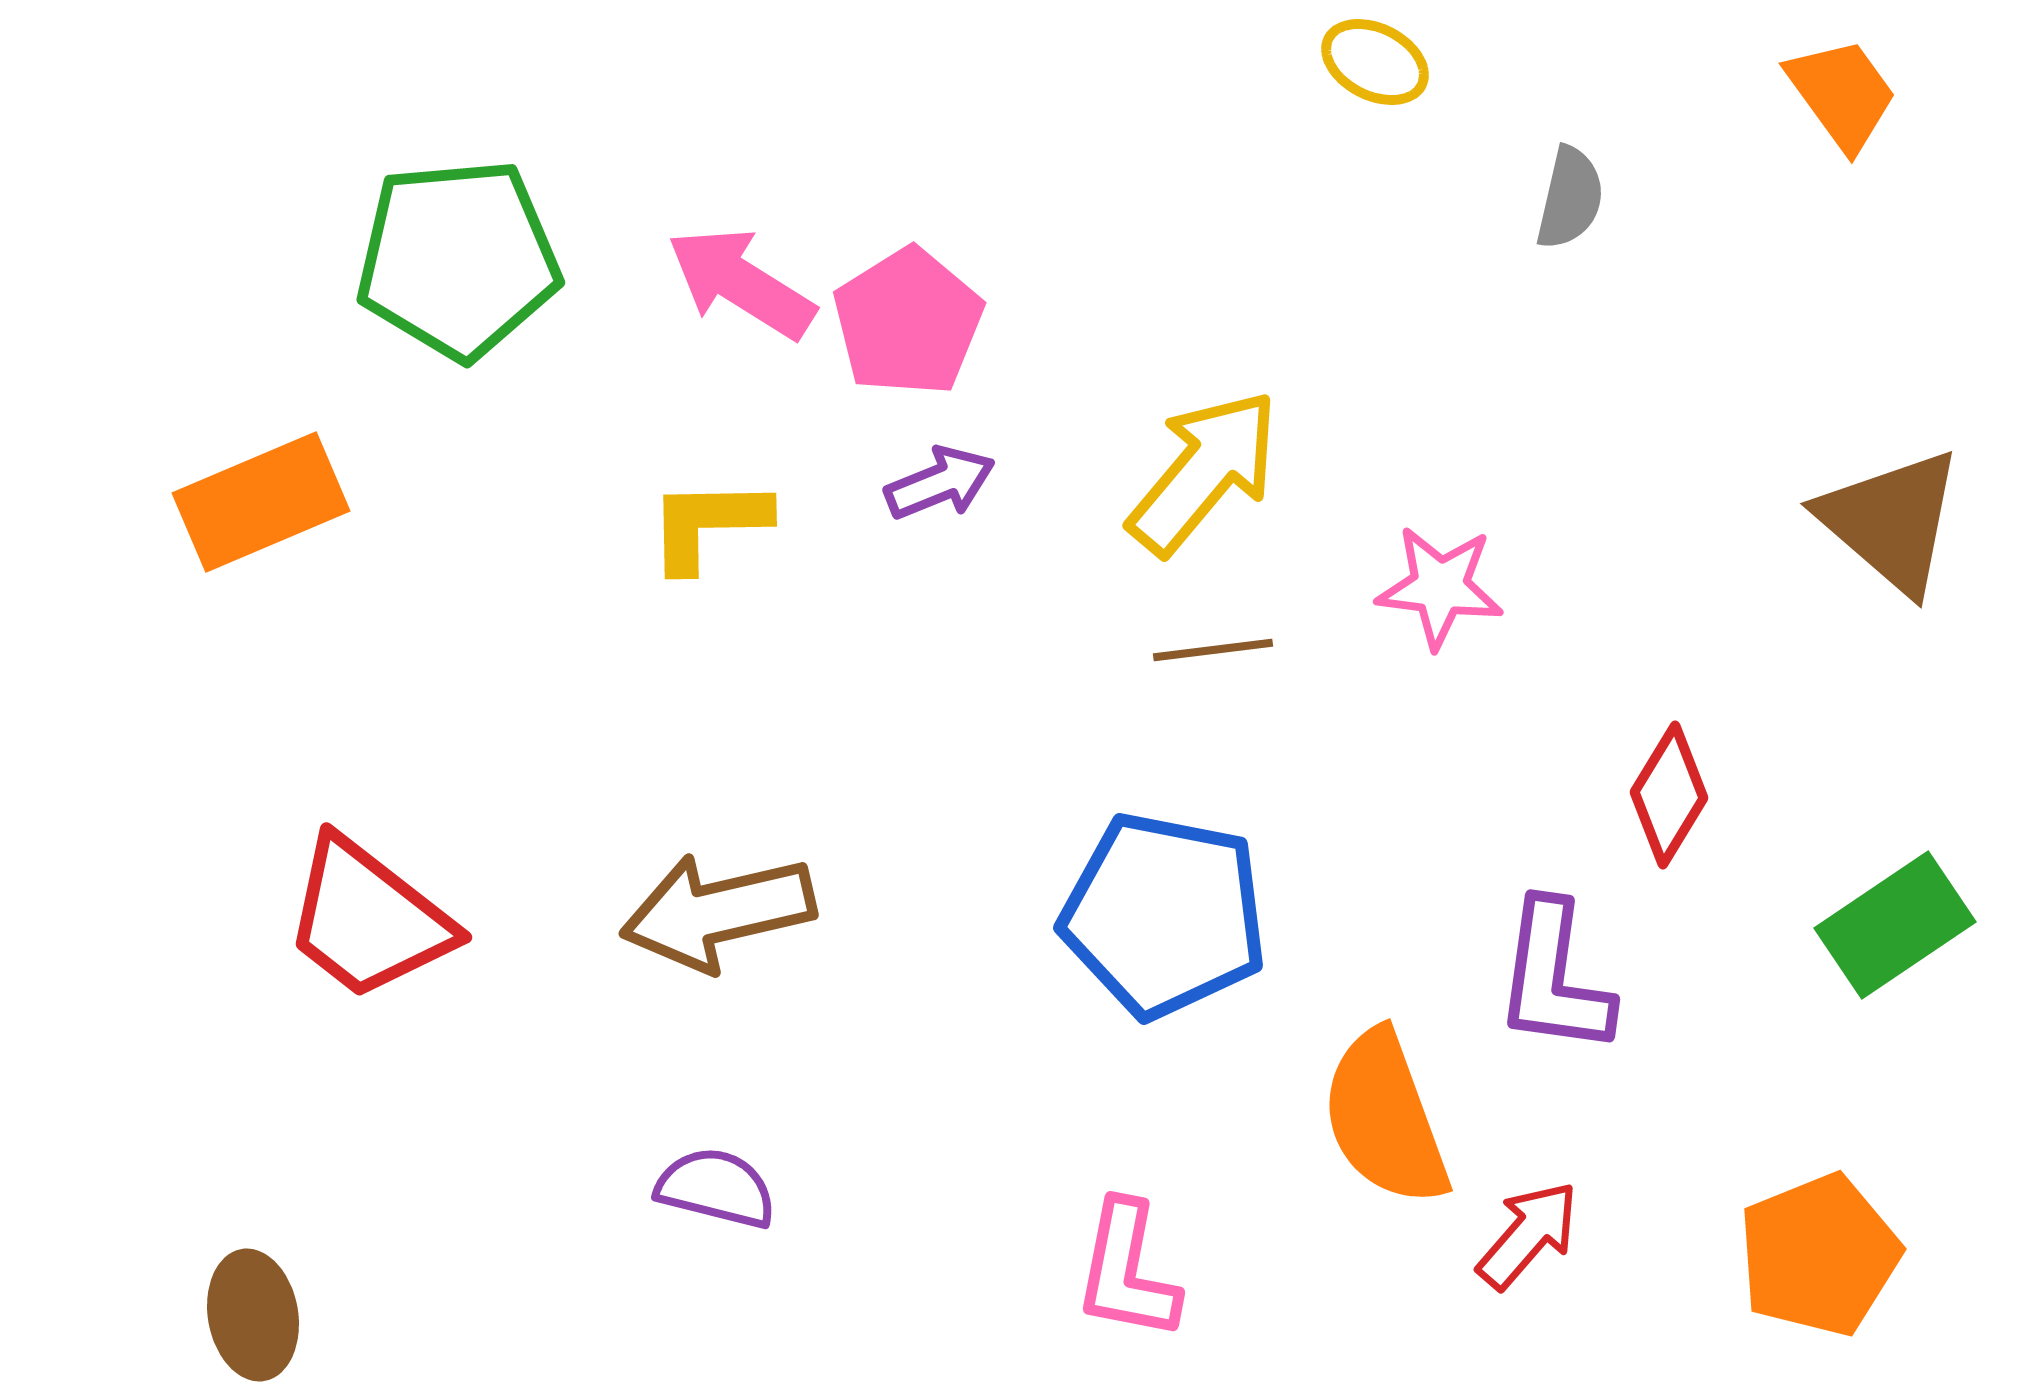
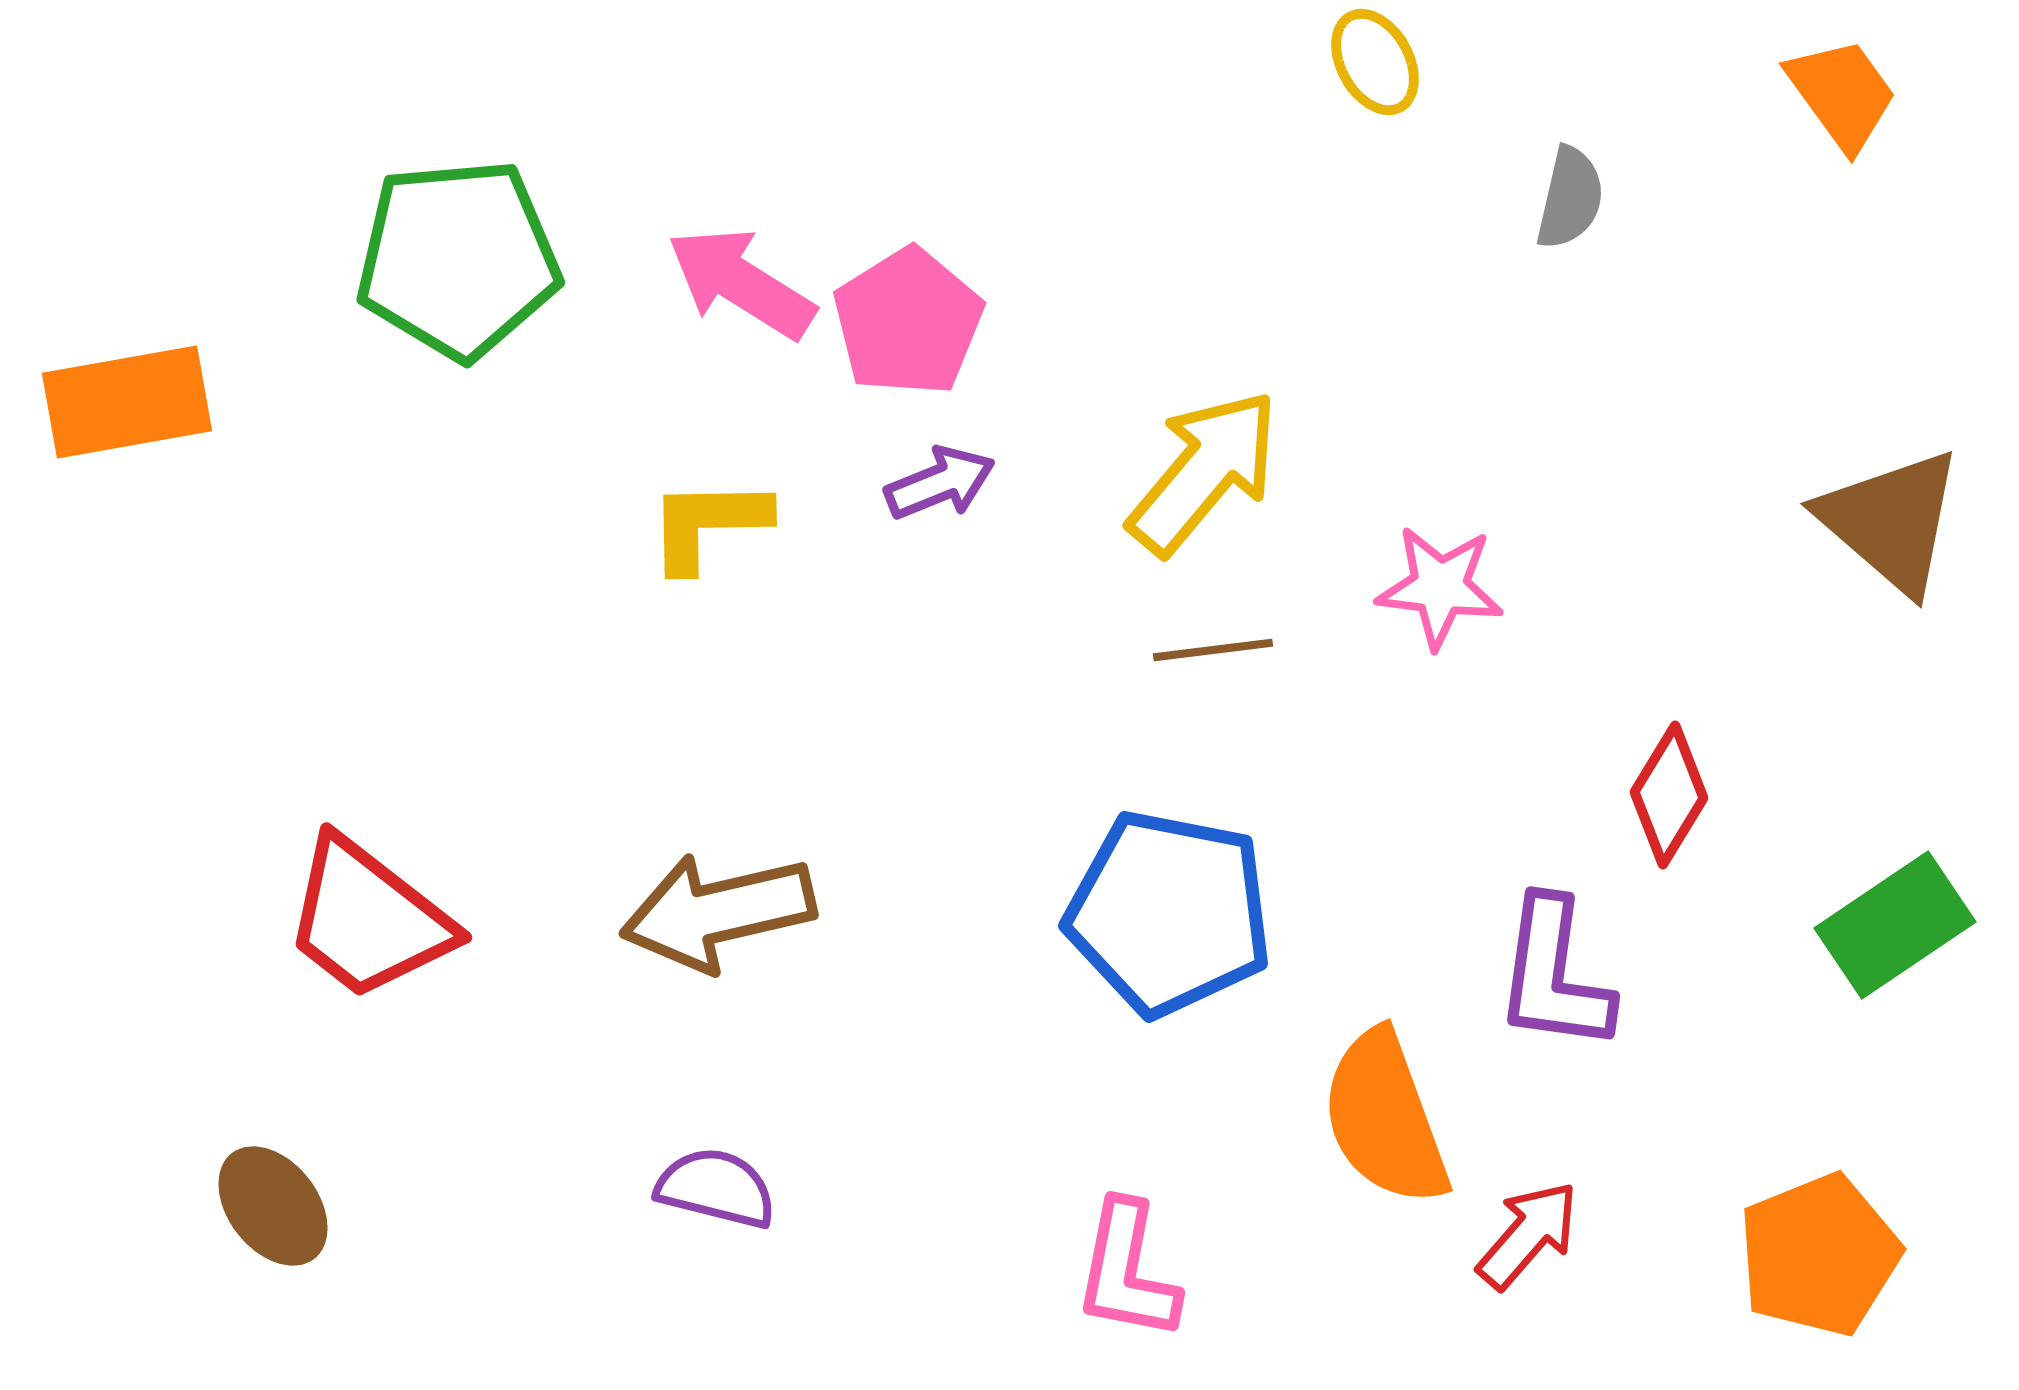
yellow ellipse: rotated 34 degrees clockwise
orange rectangle: moved 134 px left, 100 px up; rotated 13 degrees clockwise
blue pentagon: moved 5 px right, 2 px up
purple L-shape: moved 3 px up
brown ellipse: moved 20 px right, 109 px up; rotated 28 degrees counterclockwise
